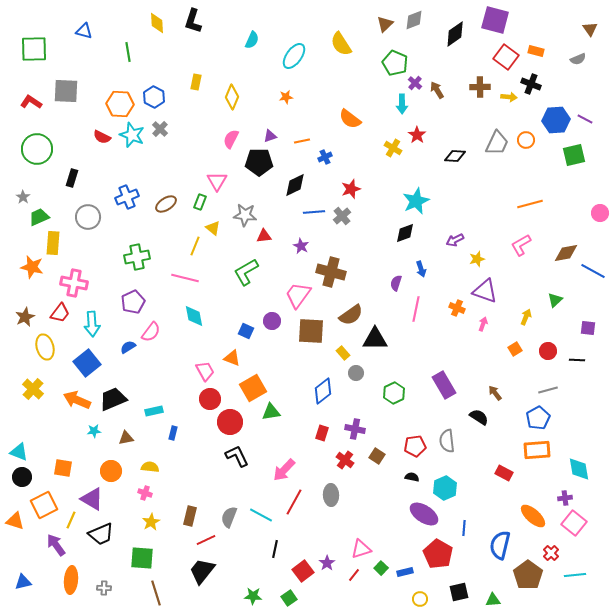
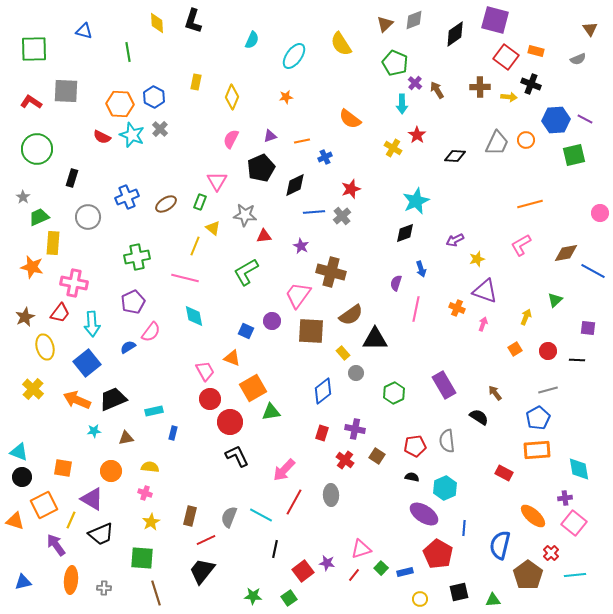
black pentagon at (259, 162): moved 2 px right, 6 px down; rotated 24 degrees counterclockwise
purple star at (327, 563): rotated 28 degrees counterclockwise
